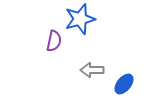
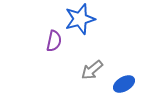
gray arrow: rotated 40 degrees counterclockwise
blue ellipse: rotated 20 degrees clockwise
